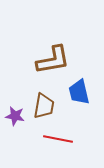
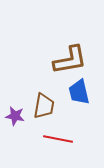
brown L-shape: moved 17 px right
